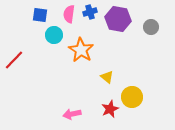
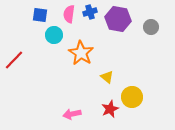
orange star: moved 3 px down
